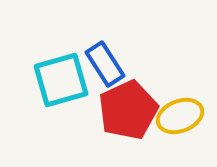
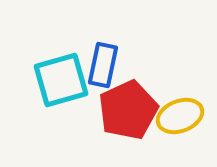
blue rectangle: moved 2 px left, 1 px down; rotated 45 degrees clockwise
